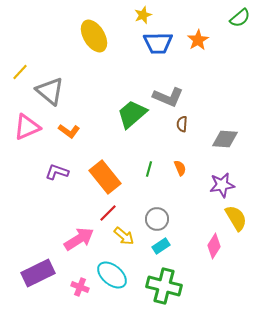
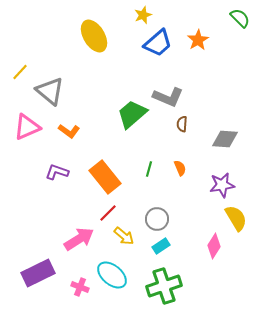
green semicircle: rotated 95 degrees counterclockwise
blue trapezoid: rotated 40 degrees counterclockwise
green cross: rotated 32 degrees counterclockwise
